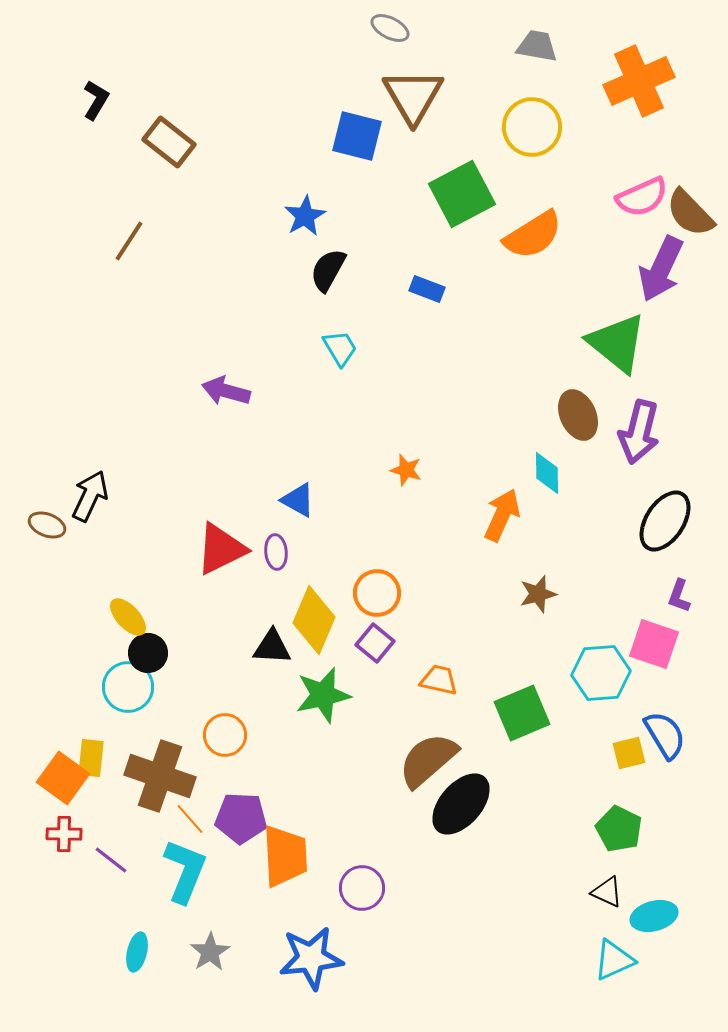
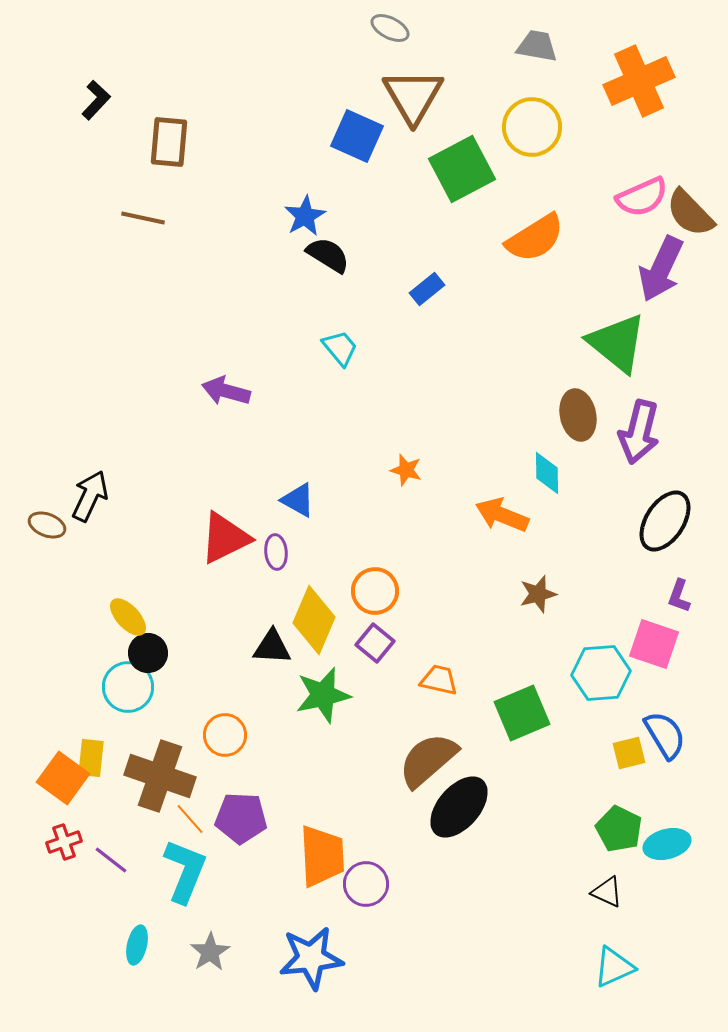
black L-shape at (96, 100): rotated 12 degrees clockwise
blue square at (357, 136): rotated 10 degrees clockwise
brown rectangle at (169, 142): rotated 57 degrees clockwise
green square at (462, 194): moved 25 px up
orange semicircle at (533, 235): moved 2 px right, 3 px down
brown line at (129, 241): moved 14 px right, 23 px up; rotated 69 degrees clockwise
black semicircle at (328, 270): moved 15 px up; rotated 93 degrees clockwise
blue rectangle at (427, 289): rotated 60 degrees counterclockwise
cyan trapezoid at (340, 348): rotated 9 degrees counterclockwise
brown ellipse at (578, 415): rotated 12 degrees clockwise
orange arrow at (502, 515): rotated 92 degrees counterclockwise
red triangle at (221, 549): moved 4 px right, 11 px up
orange circle at (377, 593): moved 2 px left, 2 px up
black ellipse at (461, 804): moved 2 px left, 3 px down
red cross at (64, 834): moved 8 px down; rotated 20 degrees counterclockwise
orange trapezoid at (285, 856): moved 37 px right
purple circle at (362, 888): moved 4 px right, 4 px up
cyan ellipse at (654, 916): moved 13 px right, 72 px up
cyan ellipse at (137, 952): moved 7 px up
cyan triangle at (614, 960): moved 7 px down
